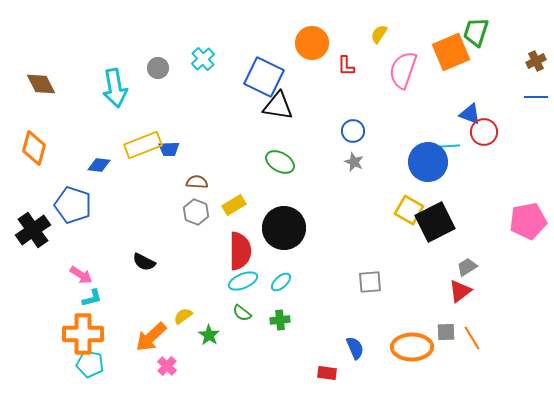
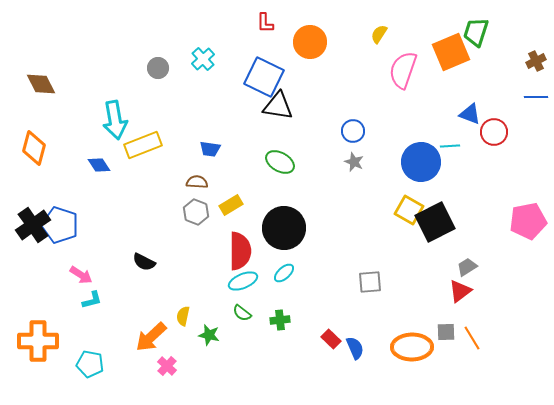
orange circle at (312, 43): moved 2 px left, 1 px up
red L-shape at (346, 66): moved 81 px left, 43 px up
cyan arrow at (115, 88): moved 32 px down
red circle at (484, 132): moved 10 px right
blue trapezoid at (169, 149): moved 41 px right; rotated 10 degrees clockwise
blue circle at (428, 162): moved 7 px left
blue diamond at (99, 165): rotated 50 degrees clockwise
blue pentagon at (73, 205): moved 13 px left, 20 px down
yellow rectangle at (234, 205): moved 3 px left
black cross at (33, 230): moved 5 px up
cyan ellipse at (281, 282): moved 3 px right, 9 px up
cyan L-shape at (92, 298): moved 2 px down
yellow semicircle at (183, 316): rotated 42 degrees counterclockwise
orange cross at (83, 334): moved 45 px left, 7 px down
green star at (209, 335): rotated 20 degrees counterclockwise
red rectangle at (327, 373): moved 4 px right, 34 px up; rotated 36 degrees clockwise
